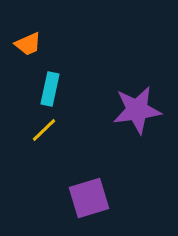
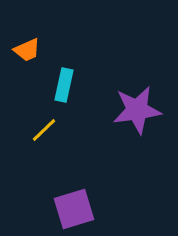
orange trapezoid: moved 1 px left, 6 px down
cyan rectangle: moved 14 px right, 4 px up
purple square: moved 15 px left, 11 px down
